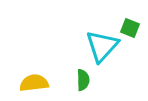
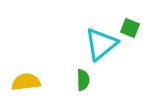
cyan triangle: moved 1 px left, 2 px up; rotated 9 degrees clockwise
yellow semicircle: moved 8 px left, 1 px up
